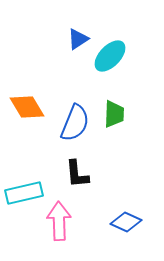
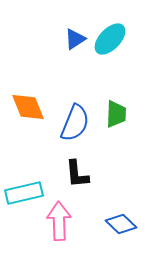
blue triangle: moved 3 px left
cyan ellipse: moved 17 px up
orange diamond: moved 1 px right; rotated 9 degrees clockwise
green trapezoid: moved 2 px right
blue diamond: moved 5 px left, 2 px down; rotated 20 degrees clockwise
